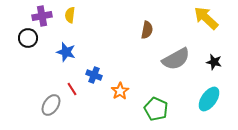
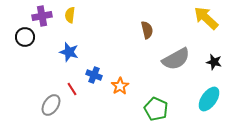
brown semicircle: rotated 24 degrees counterclockwise
black circle: moved 3 px left, 1 px up
blue star: moved 3 px right
orange star: moved 5 px up
